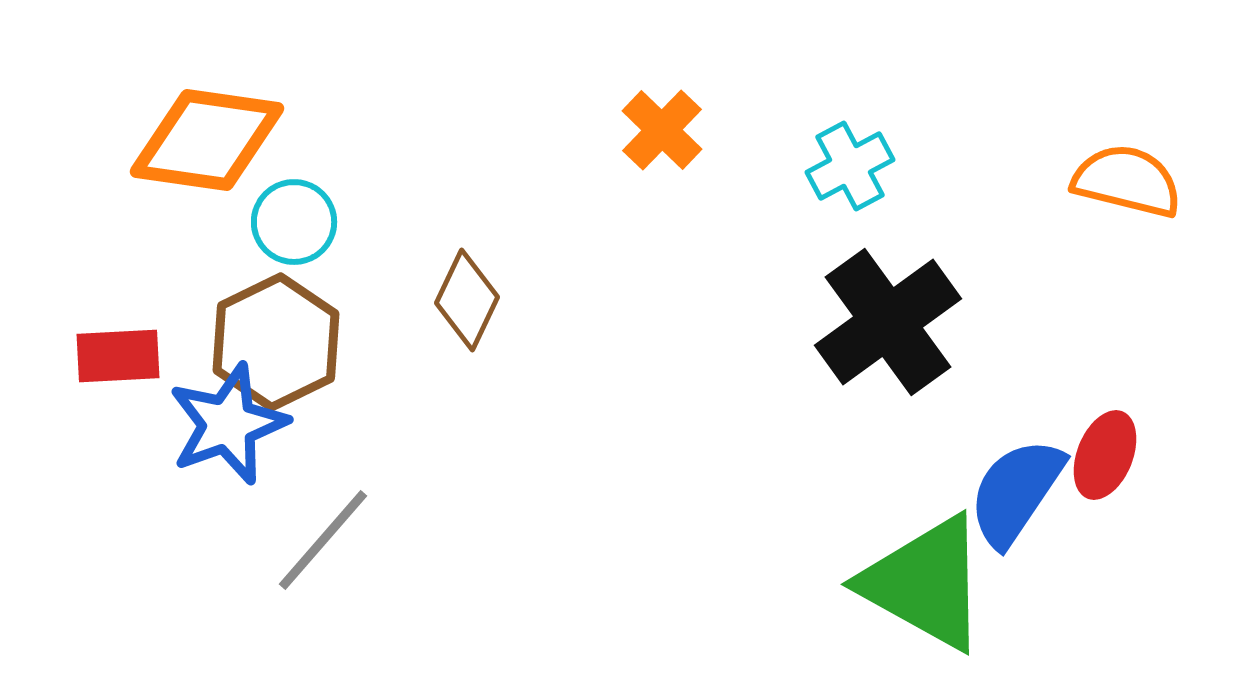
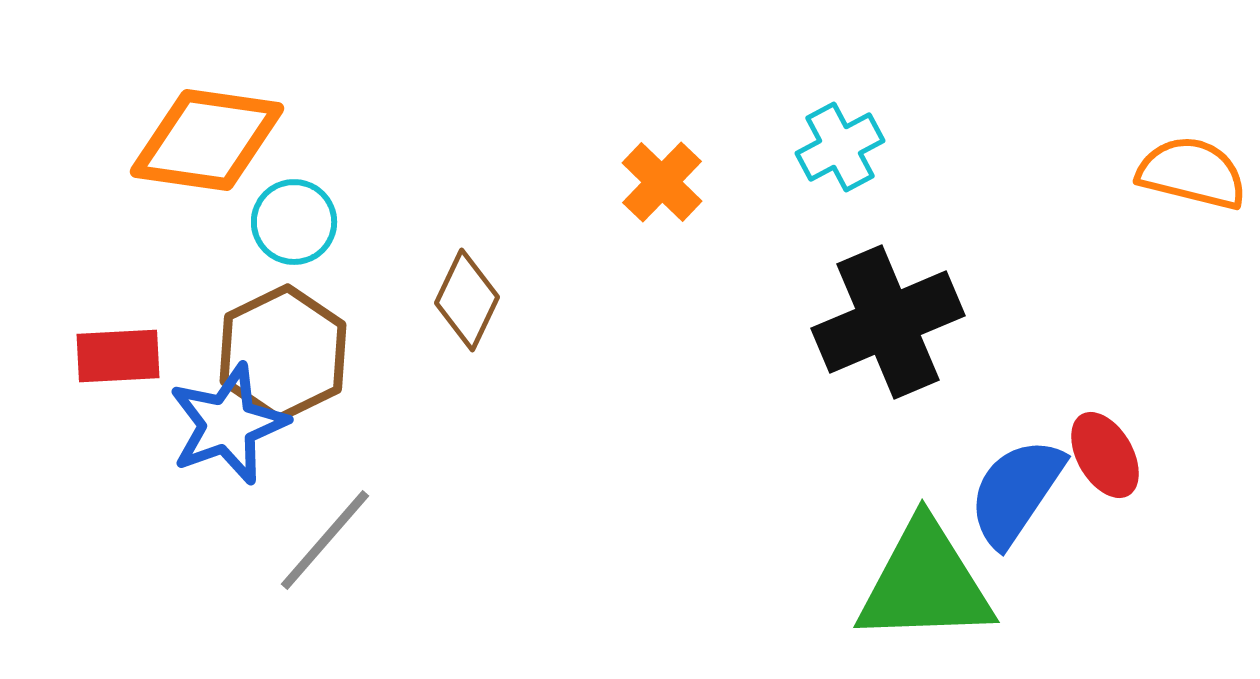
orange cross: moved 52 px down
cyan cross: moved 10 px left, 19 px up
orange semicircle: moved 65 px right, 8 px up
black cross: rotated 13 degrees clockwise
brown hexagon: moved 7 px right, 11 px down
red ellipse: rotated 52 degrees counterclockwise
gray line: moved 2 px right
green triangle: rotated 31 degrees counterclockwise
